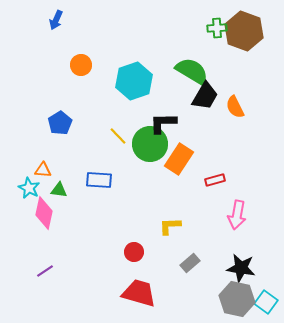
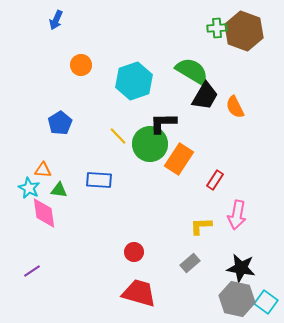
red rectangle: rotated 42 degrees counterclockwise
pink diamond: rotated 20 degrees counterclockwise
yellow L-shape: moved 31 px right
purple line: moved 13 px left
